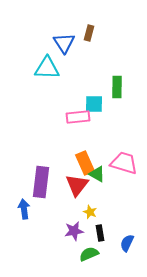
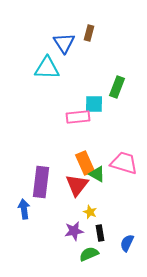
green rectangle: rotated 20 degrees clockwise
